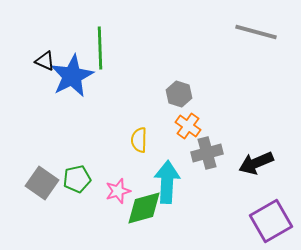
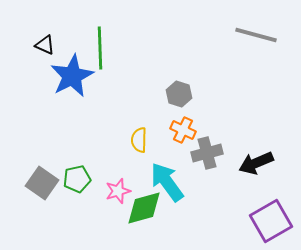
gray line: moved 3 px down
black triangle: moved 16 px up
orange cross: moved 5 px left, 4 px down; rotated 10 degrees counterclockwise
cyan arrow: rotated 39 degrees counterclockwise
